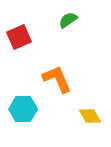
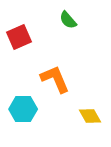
green semicircle: rotated 96 degrees counterclockwise
orange L-shape: moved 2 px left
